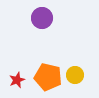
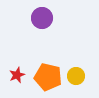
yellow circle: moved 1 px right, 1 px down
red star: moved 5 px up
